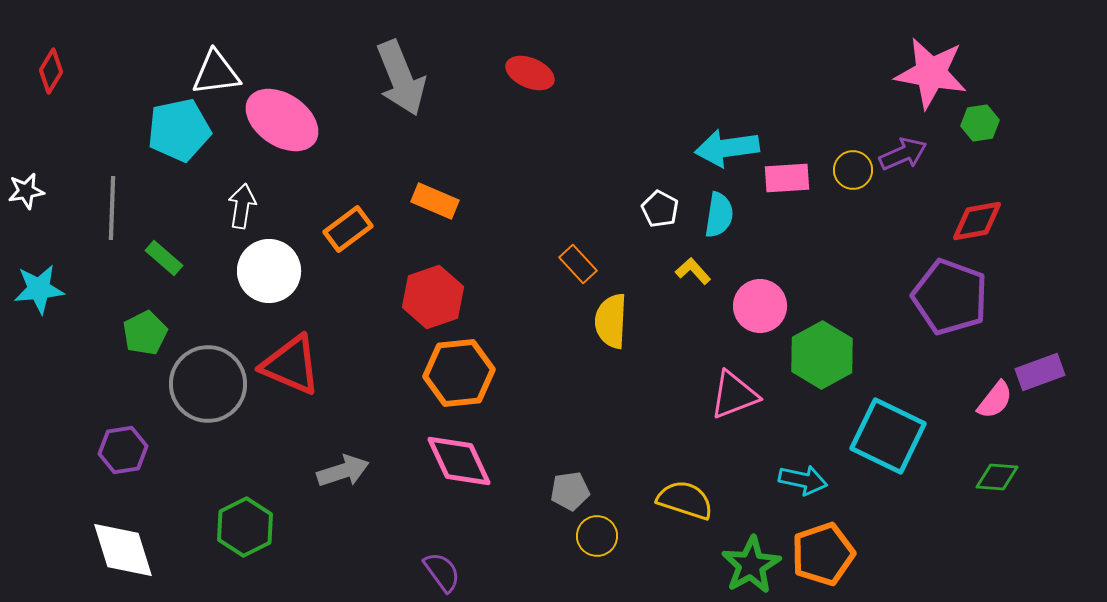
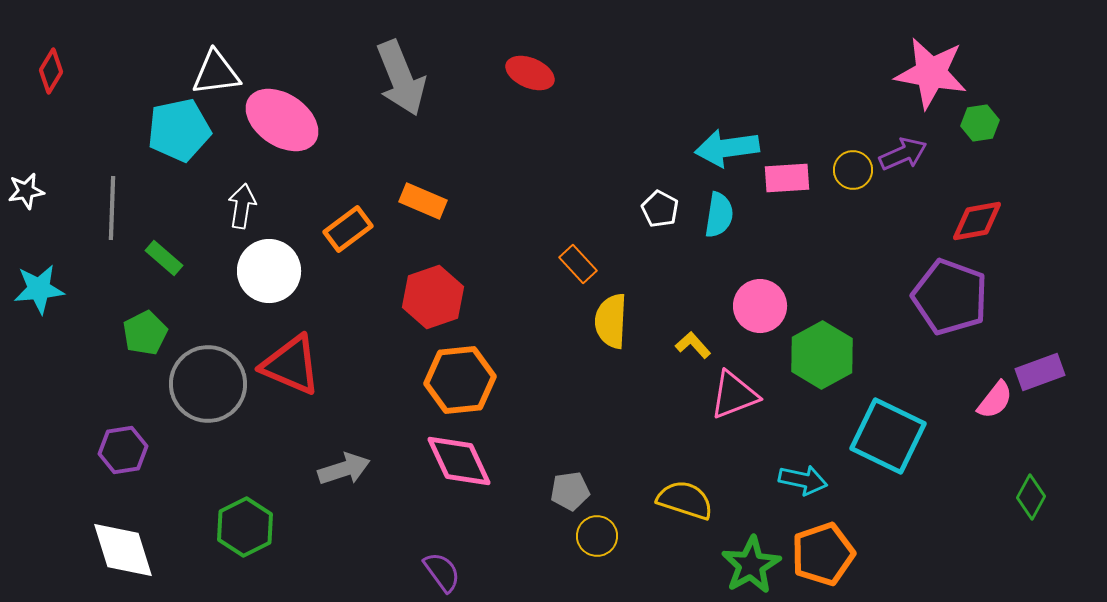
orange rectangle at (435, 201): moved 12 px left
yellow L-shape at (693, 271): moved 74 px down
orange hexagon at (459, 373): moved 1 px right, 7 px down
gray arrow at (343, 471): moved 1 px right, 2 px up
green diamond at (997, 477): moved 34 px right, 20 px down; rotated 66 degrees counterclockwise
